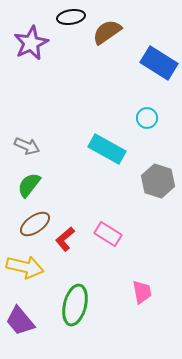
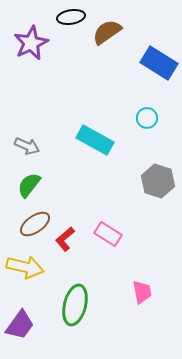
cyan rectangle: moved 12 px left, 9 px up
purple trapezoid: moved 4 px down; rotated 104 degrees counterclockwise
